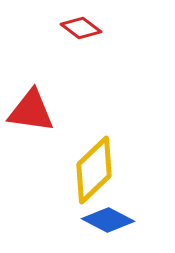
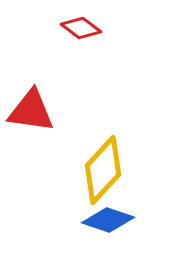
yellow diamond: moved 9 px right; rotated 4 degrees counterclockwise
blue diamond: rotated 9 degrees counterclockwise
